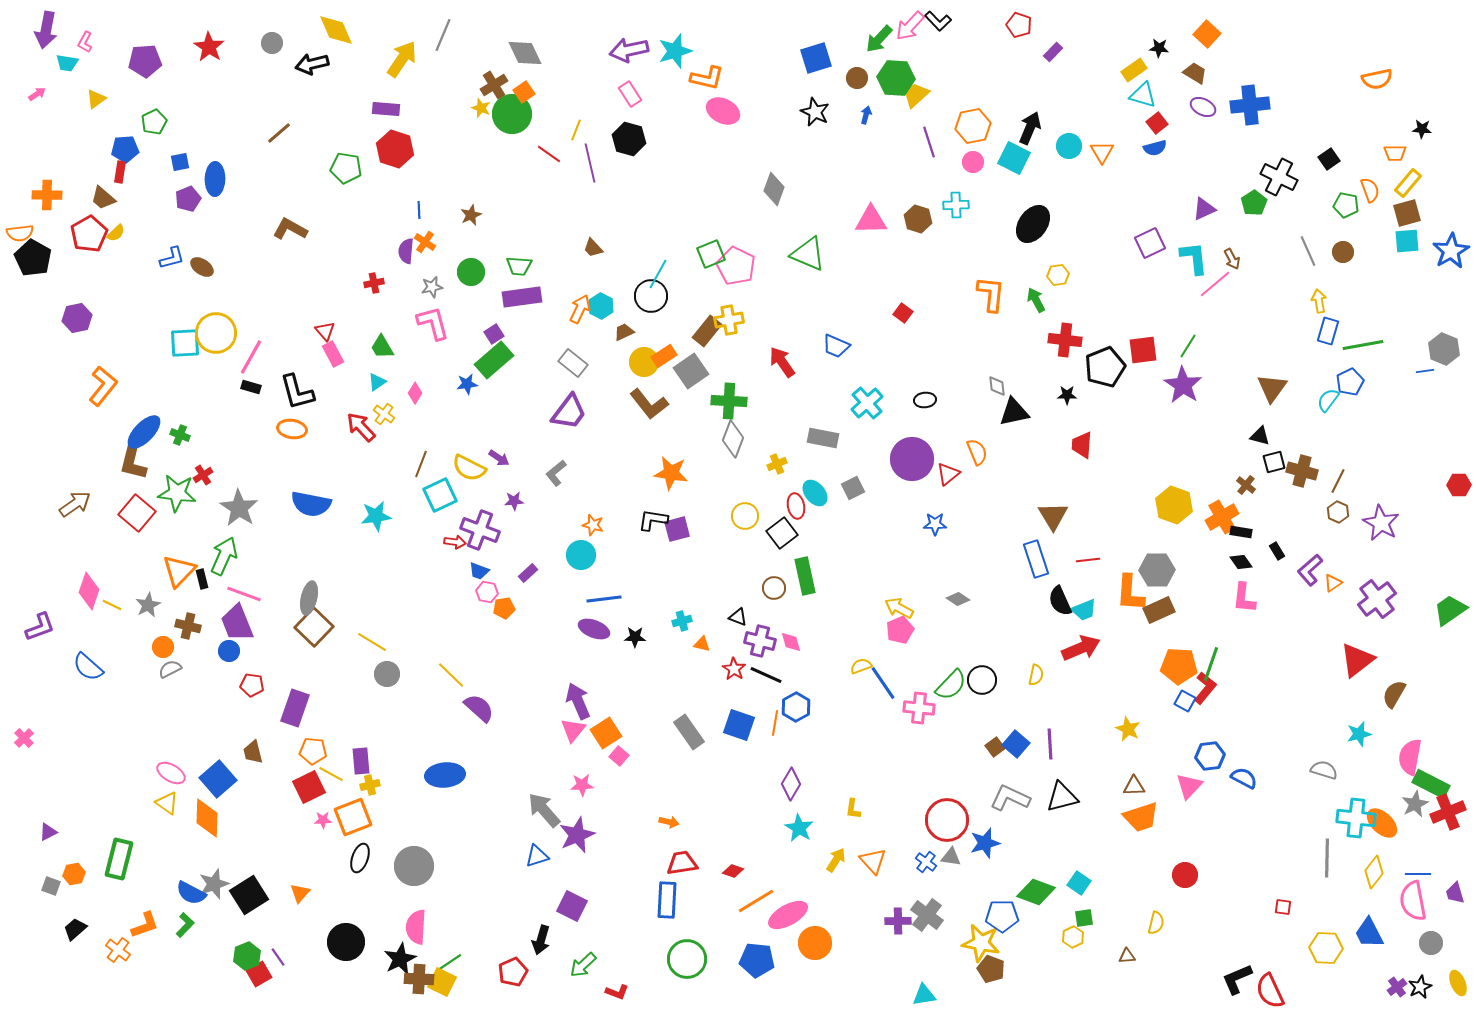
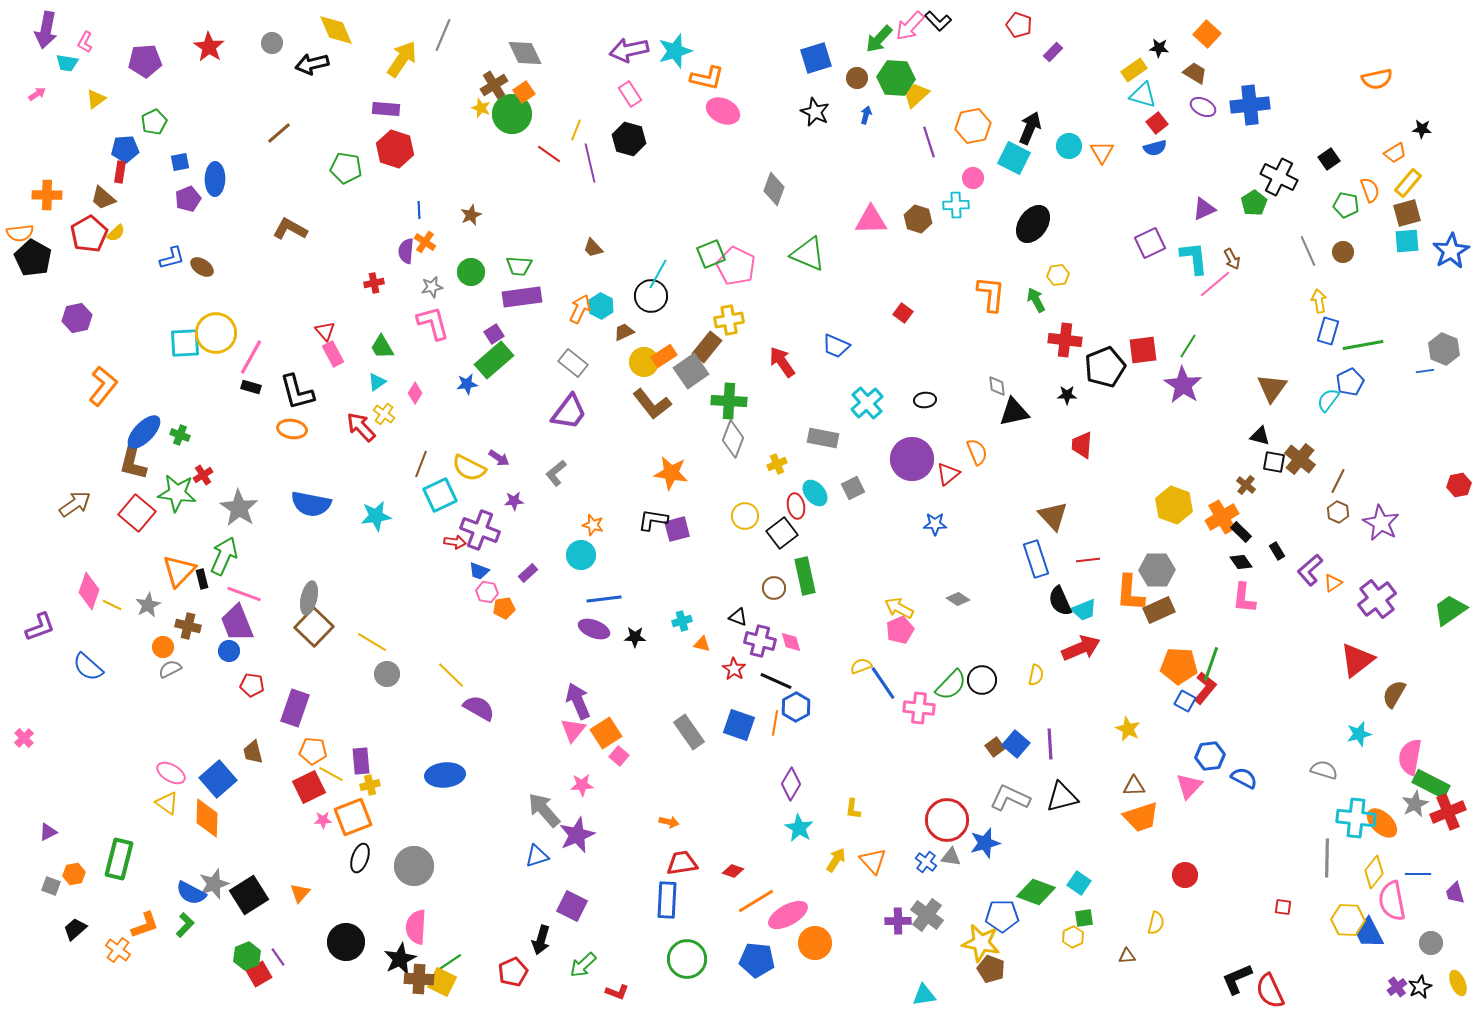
orange trapezoid at (1395, 153): rotated 30 degrees counterclockwise
pink circle at (973, 162): moved 16 px down
brown rectangle at (707, 331): moved 16 px down
brown L-shape at (649, 404): moved 3 px right
black square at (1274, 462): rotated 25 degrees clockwise
brown cross at (1302, 471): moved 2 px left, 12 px up; rotated 24 degrees clockwise
red hexagon at (1459, 485): rotated 10 degrees counterclockwise
brown triangle at (1053, 516): rotated 12 degrees counterclockwise
black rectangle at (1241, 532): rotated 35 degrees clockwise
black line at (766, 675): moved 10 px right, 6 px down
purple semicircle at (479, 708): rotated 12 degrees counterclockwise
pink semicircle at (1413, 901): moved 21 px left
yellow hexagon at (1326, 948): moved 22 px right, 28 px up
